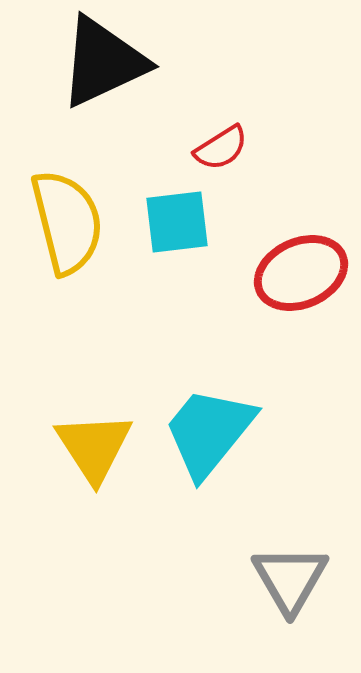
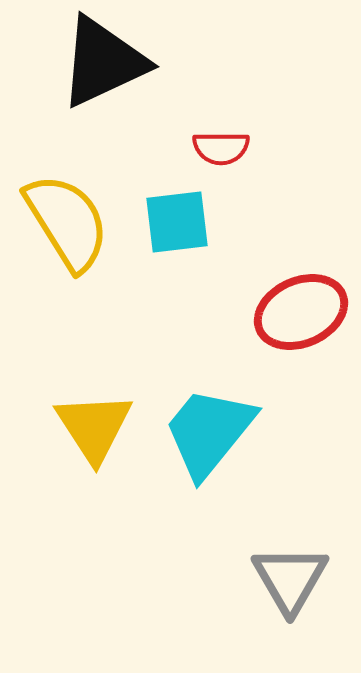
red semicircle: rotated 32 degrees clockwise
yellow semicircle: rotated 18 degrees counterclockwise
red ellipse: moved 39 px down
yellow triangle: moved 20 px up
